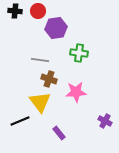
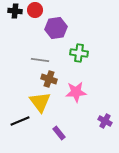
red circle: moved 3 px left, 1 px up
